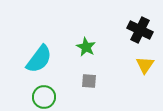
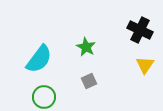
gray square: rotated 28 degrees counterclockwise
